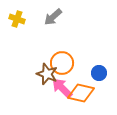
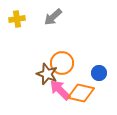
yellow cross: rotated 28 degrees counterclockwise
pink arrow: moved 2 px left, 2 px down
